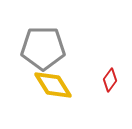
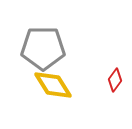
red diamond: moved 5 px right
